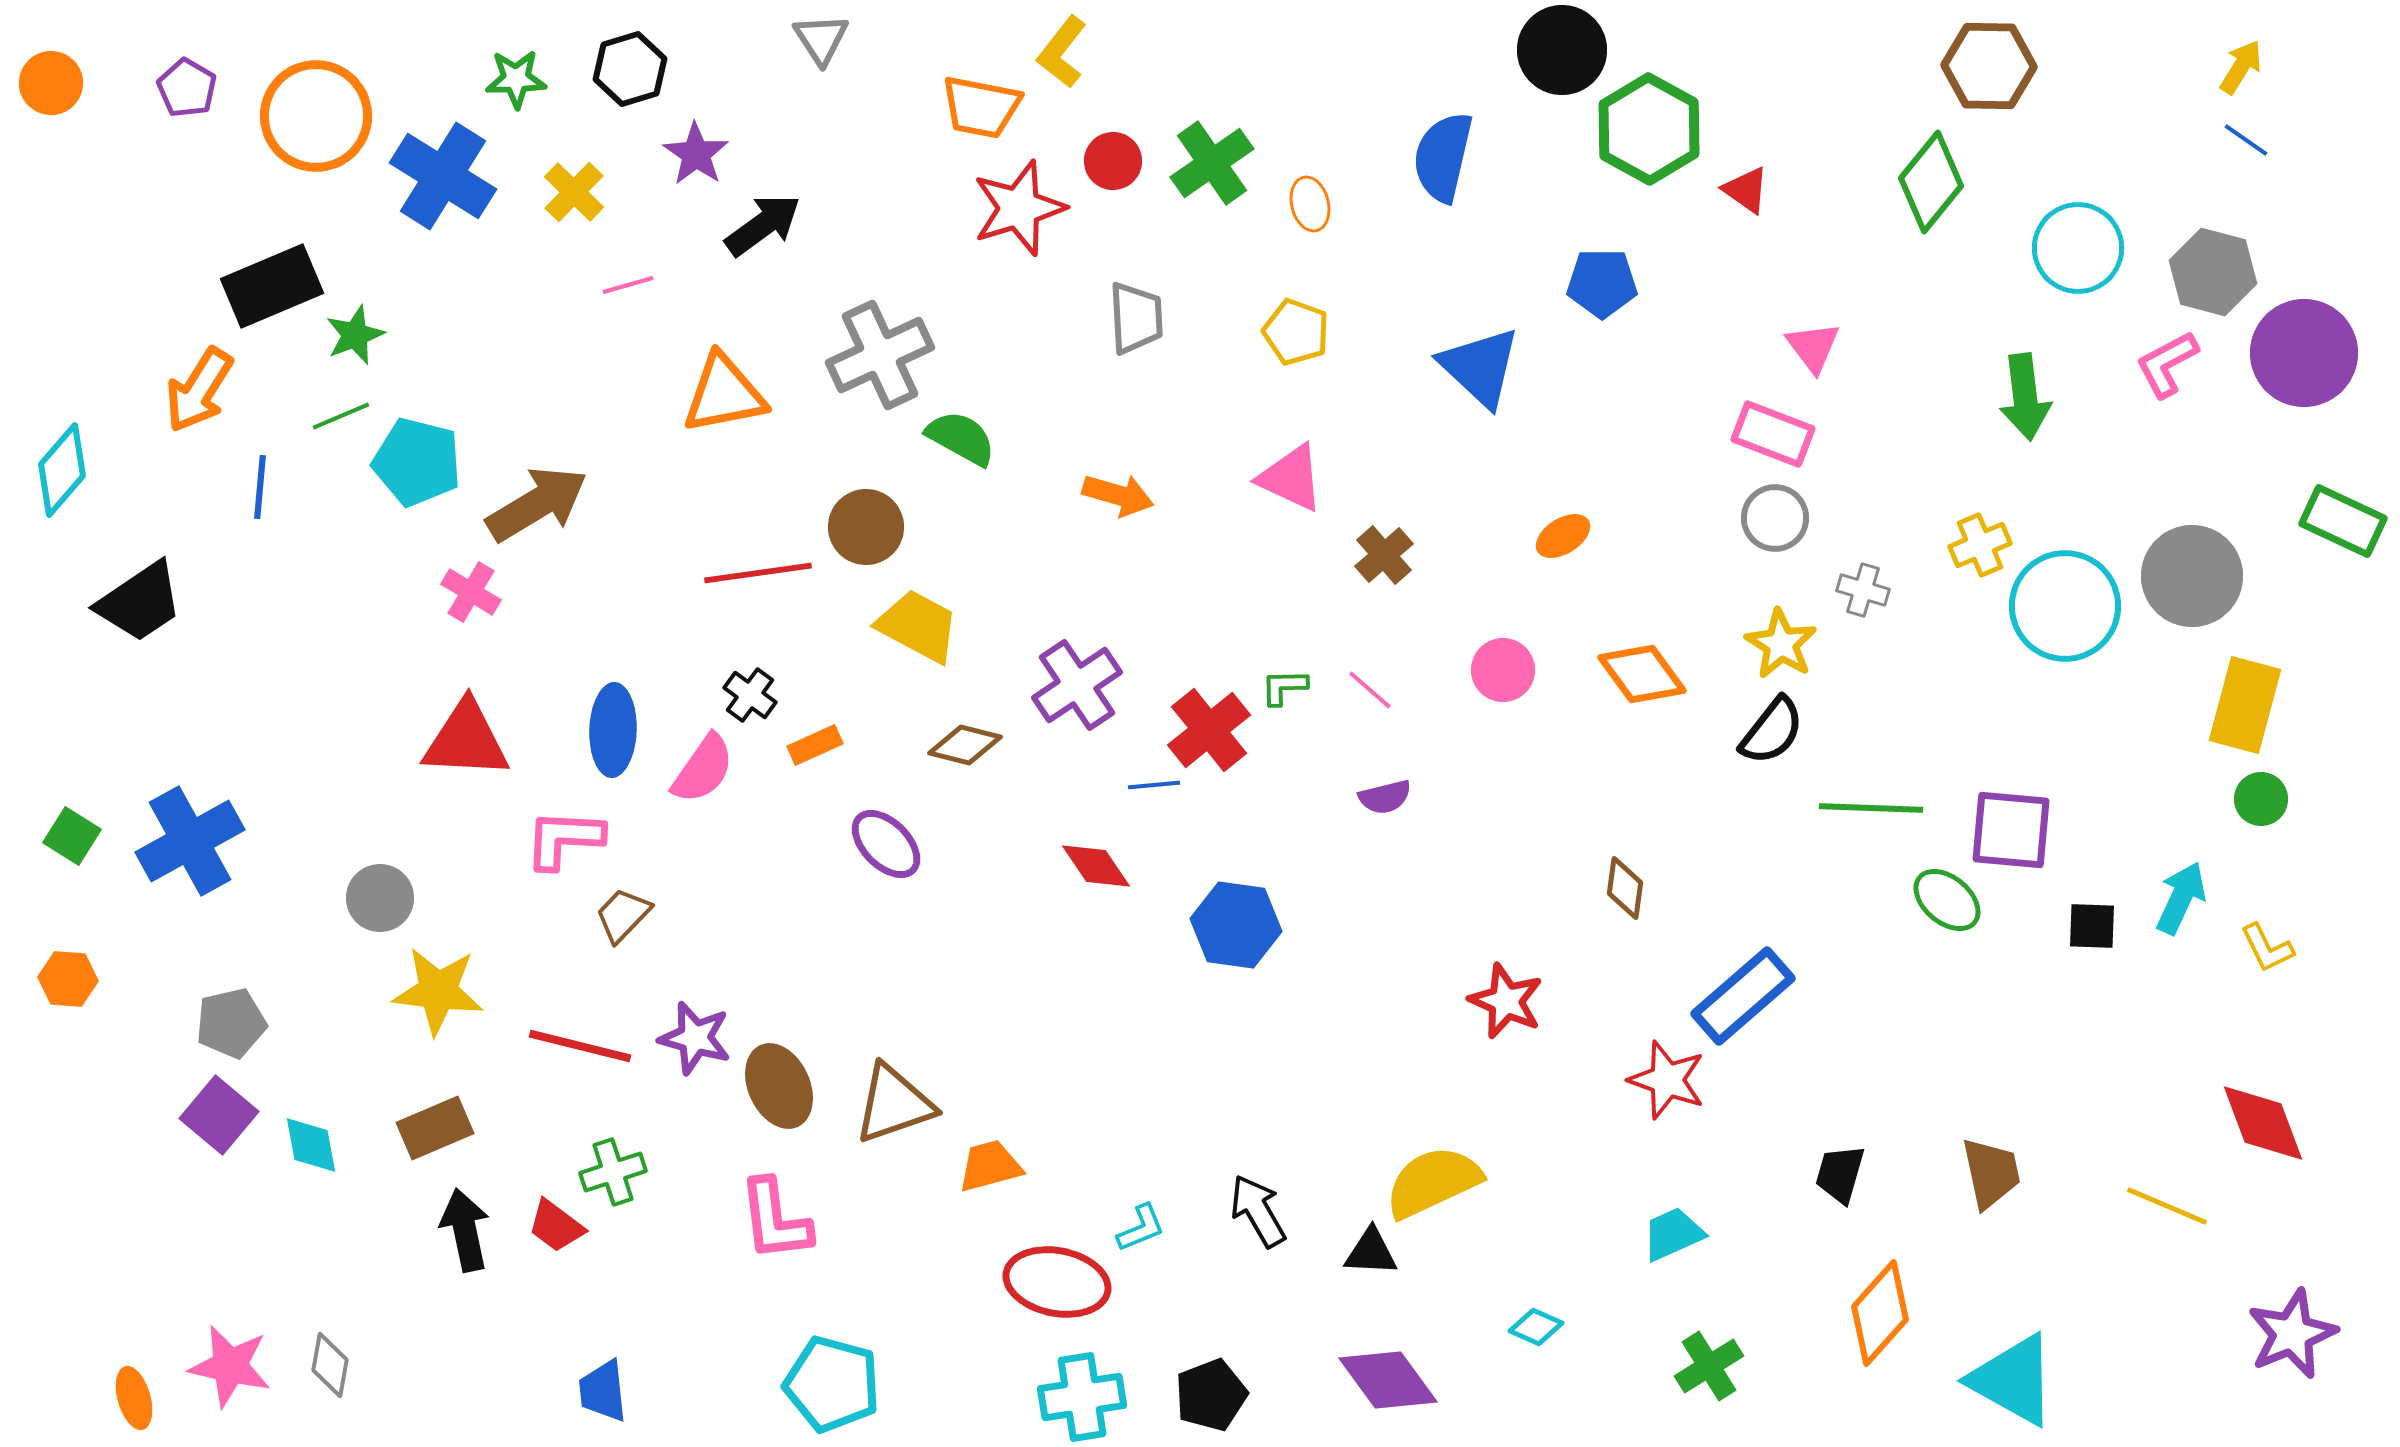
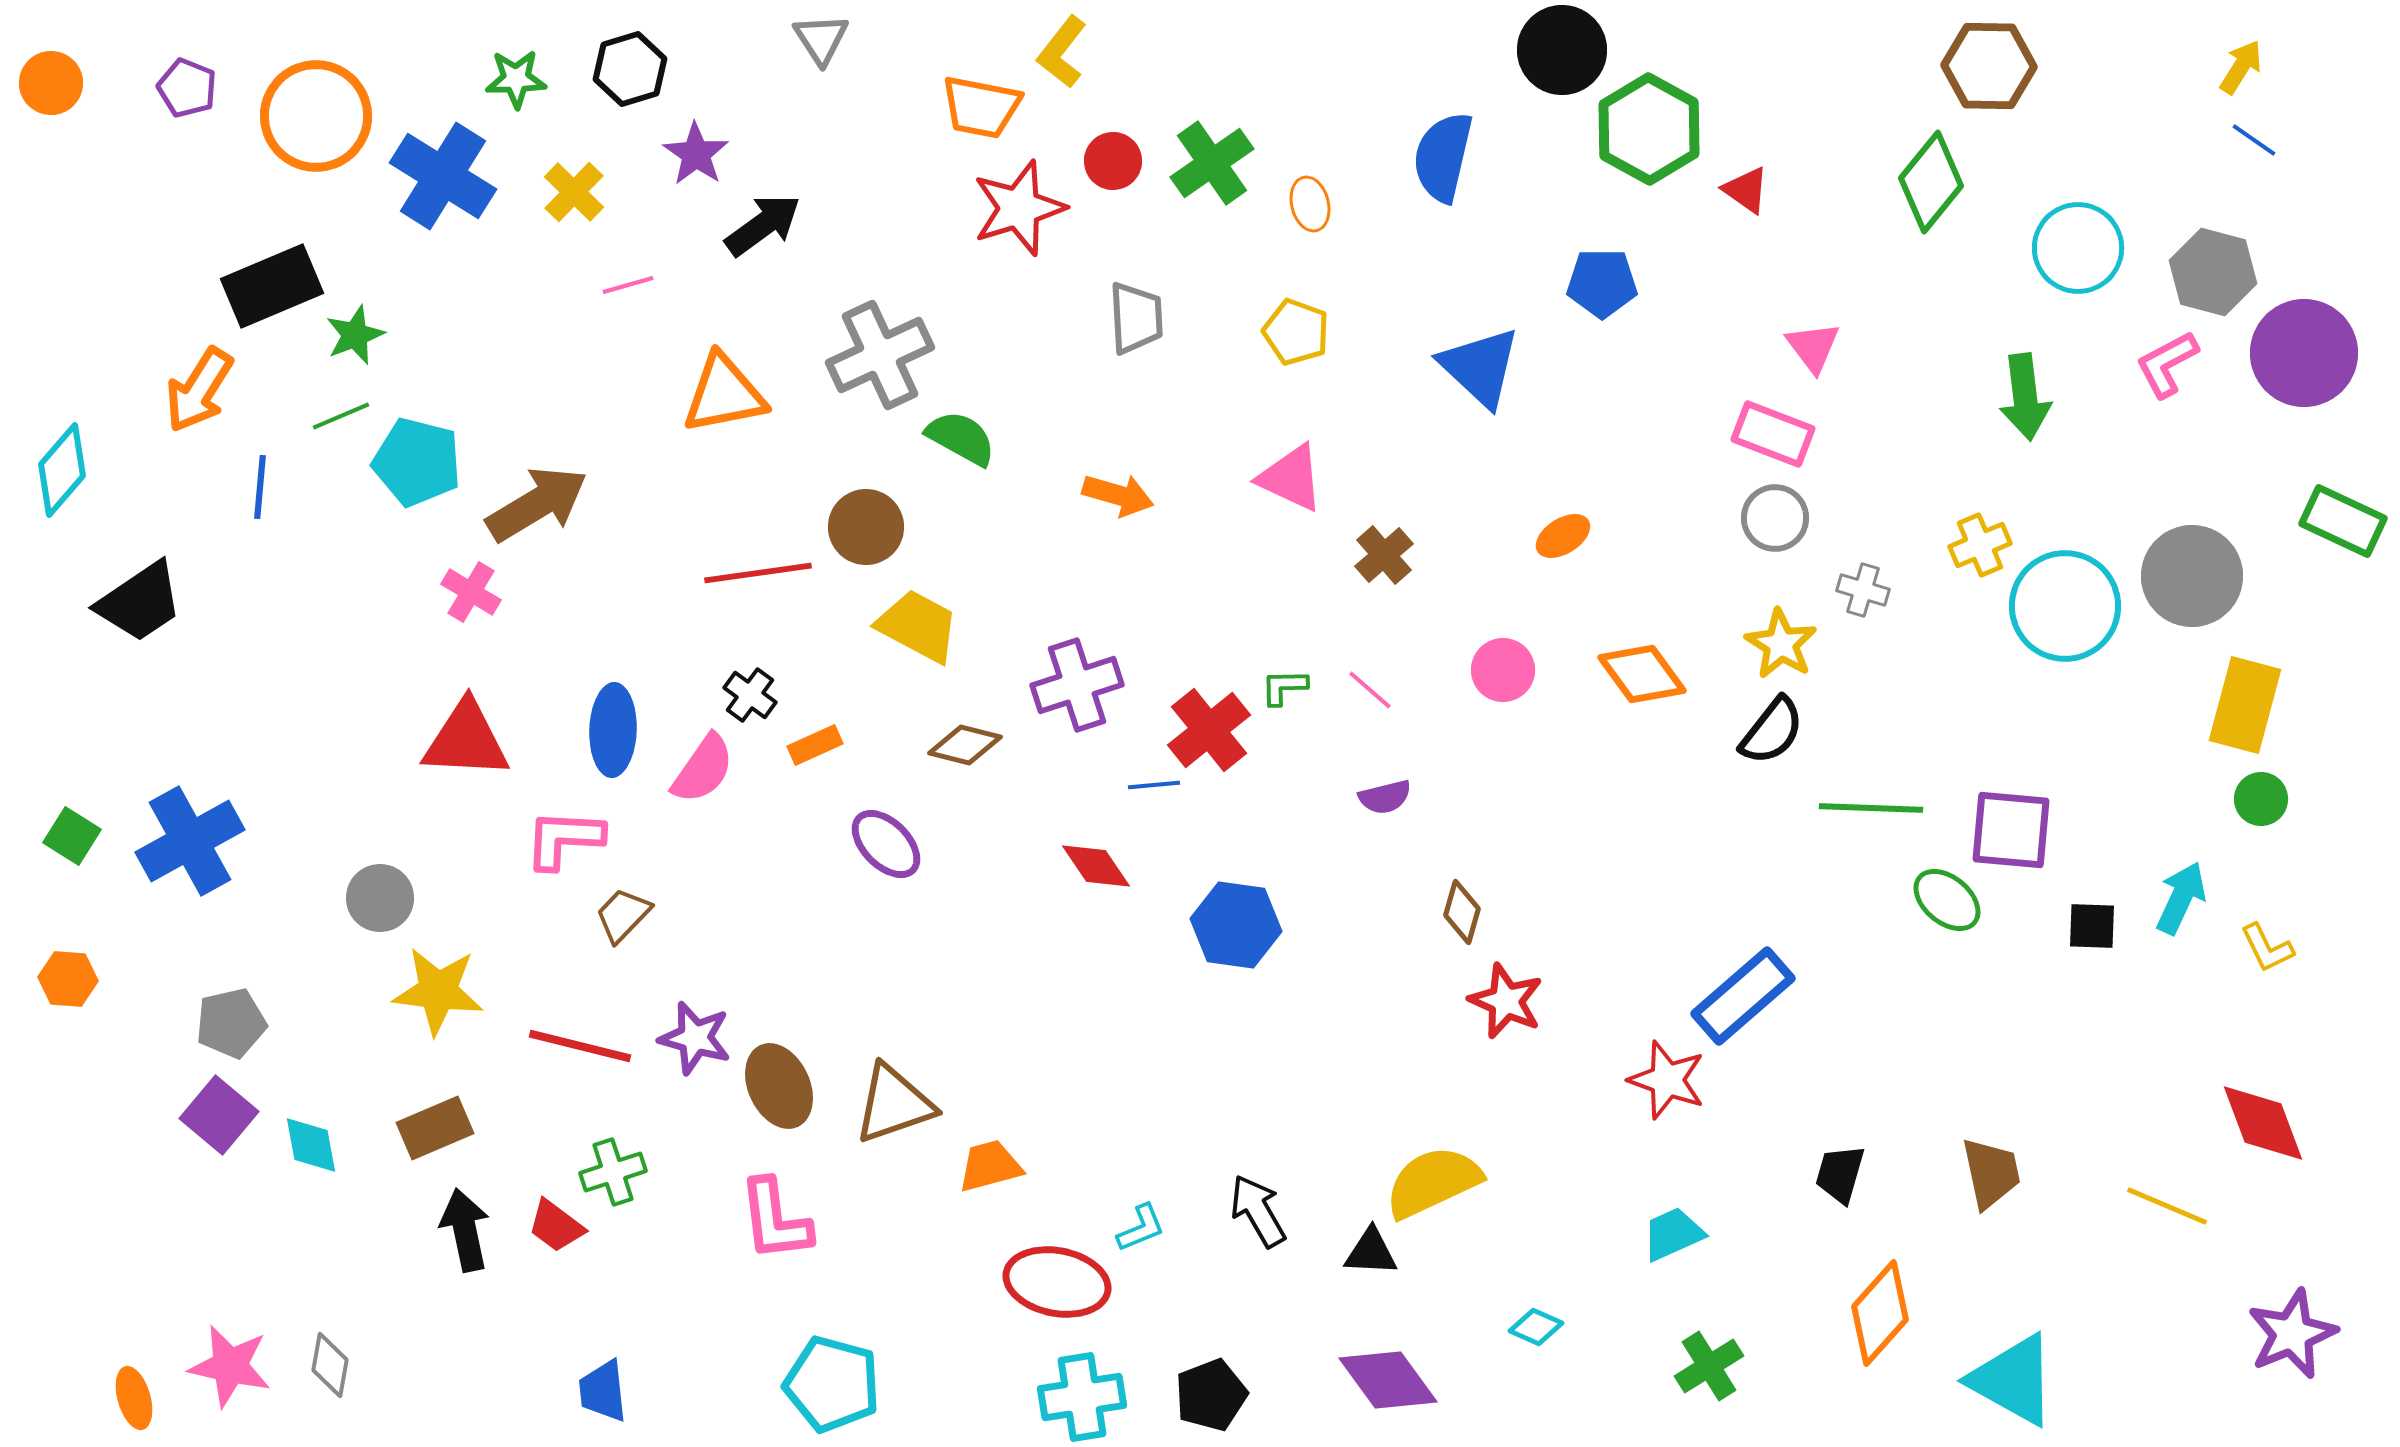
purple pentagon at (187, 88): rotated 8 degrees counterclockwise
blue line at (2246, 140): moved 8 px right
purple cross at (1077, 685): rotated 16 degrees clockwise
brown diamond at (1625, 888): moved 163 px left, 24 px down; rotated 8 degrees clockwise
